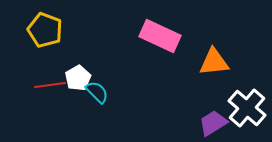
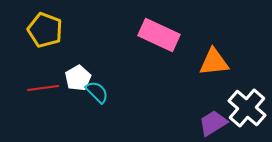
pink rectangle: moved 1 px left, 1 px up
red line: moved 7 px left, 3 px down
